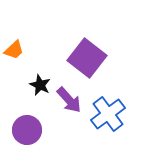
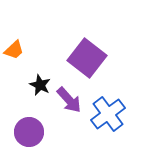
purple circle: moved 2 px right, 2 px down
